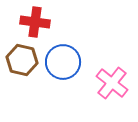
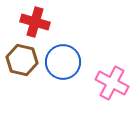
red cross: rotated 8 degrees clockwise
pink cross: rotated 12 degrees counterclockwise
